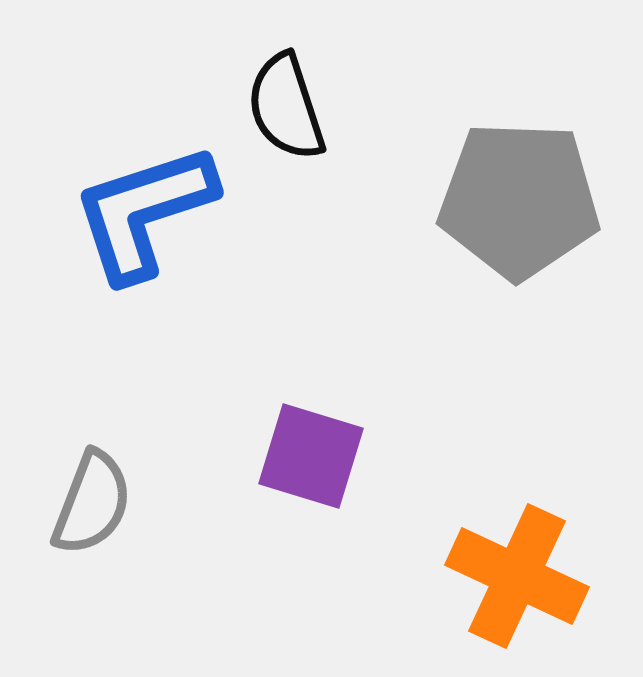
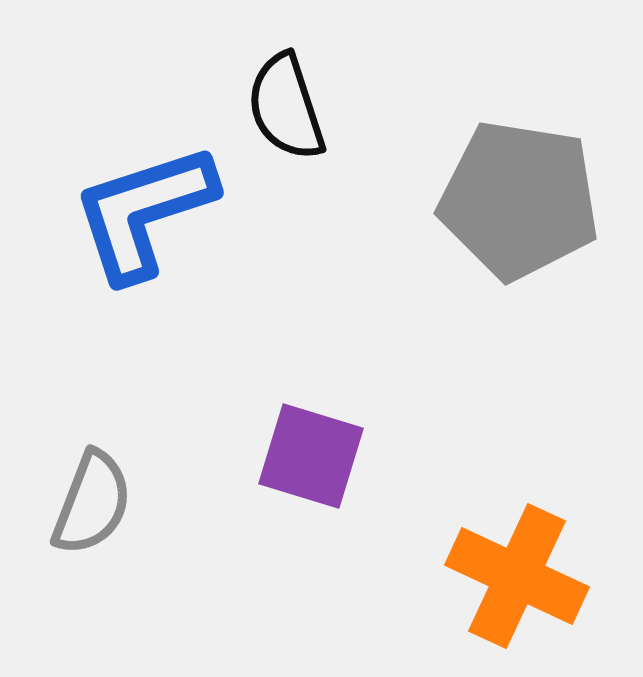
gray pentagon: rotated 7 degrees clockwise
